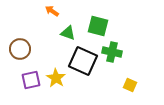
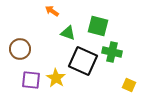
purple square: rotated 18 degrees clockwise
yellow square: moved 1 px left
